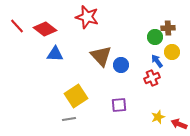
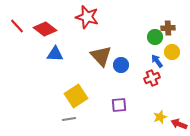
yellow star: moved 2 px right
